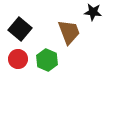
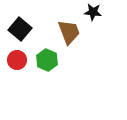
red circle: moved 1 px left, 1 px down
